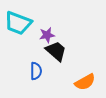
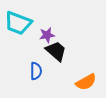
orange semicircle: moved 1 px right
